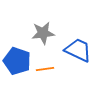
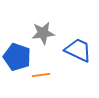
blue pentagon: moved 4 px up
orange line: moved 4 px left, 6 px down
